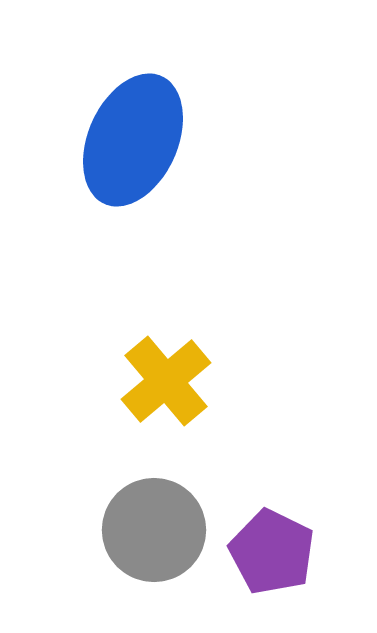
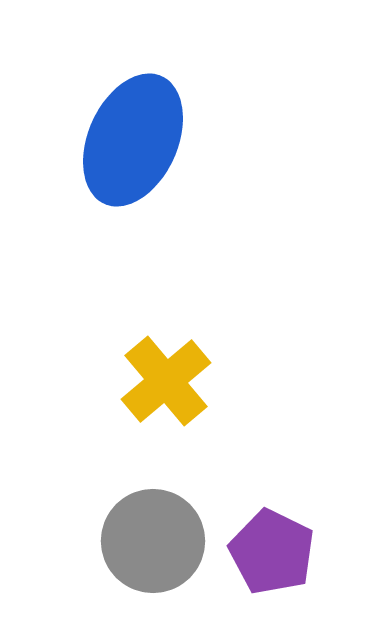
gray circle: moved 1 px left, 11 px down
